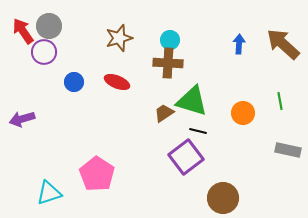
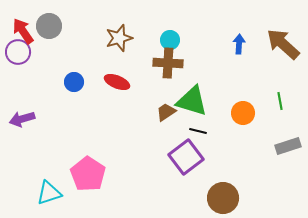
purple circle: moved 26 px left
brown trapezoid: moved 2 px right, 1 px up
gray rectangle: moved 4 px up; rotated 30 degrees counterclockwise
pink pentagon: moved 9 px left
